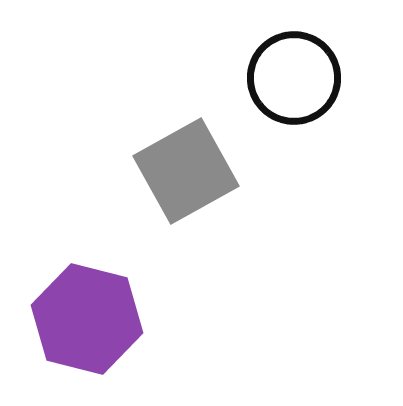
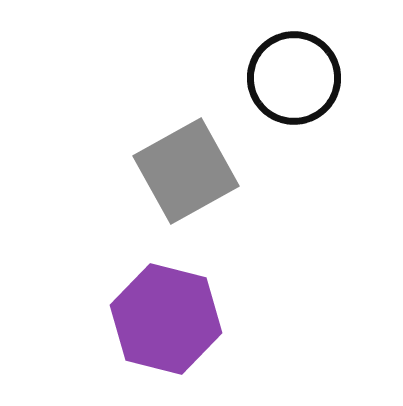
purple hexagon: moved 79 px right
